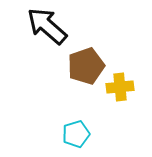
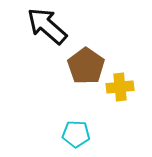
brown pentagon: rotated 18 degrees counterclockwise
cyan pentagon: rotated 20 degrees clockwise
